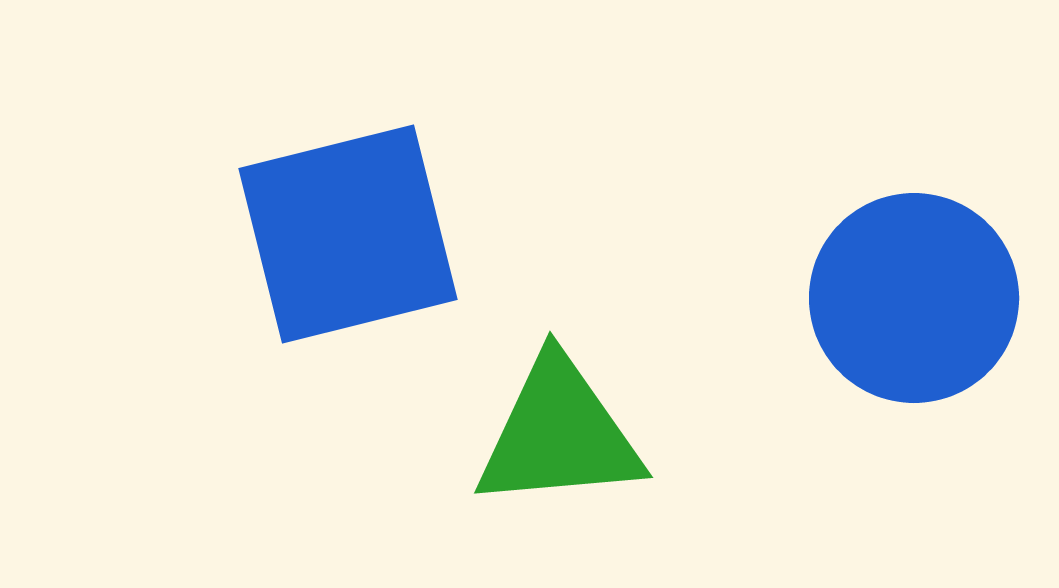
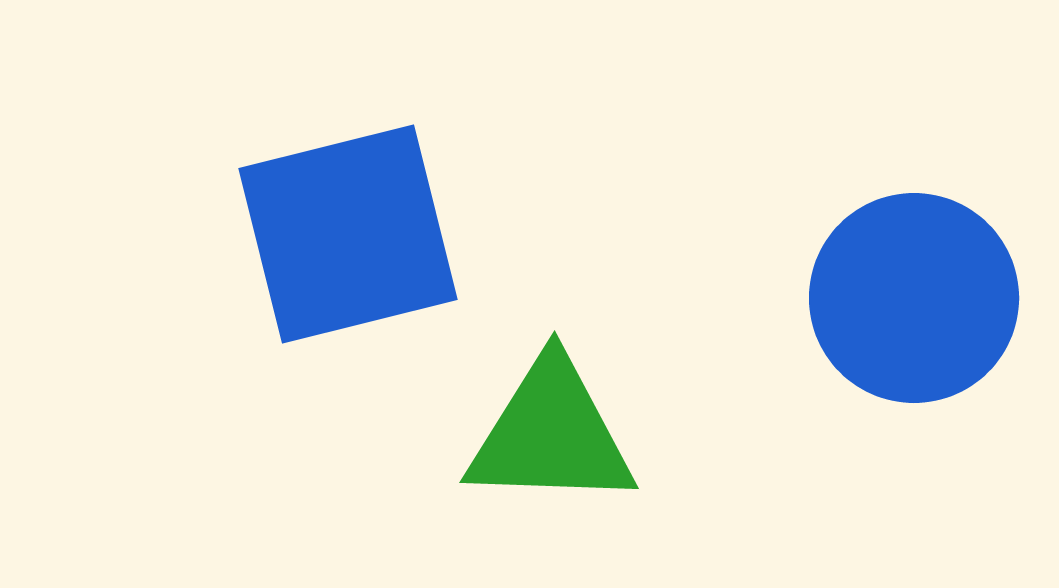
green triangle: moved 8 px left; rotated 7 degrees clockwise
